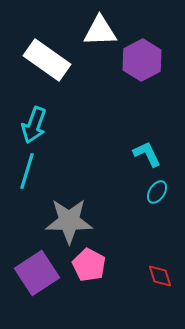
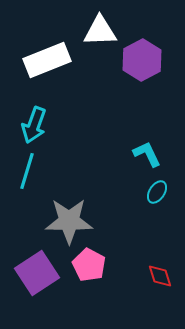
white rectangle: rotated 57 degrees counterclockwise
